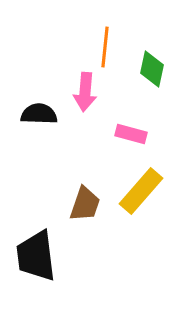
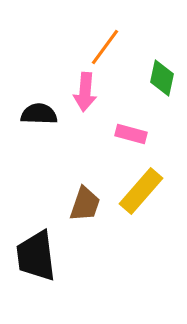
orange line: rotated 30 degrees clockwise
green diamond: moved 10 px right, 9 px down
